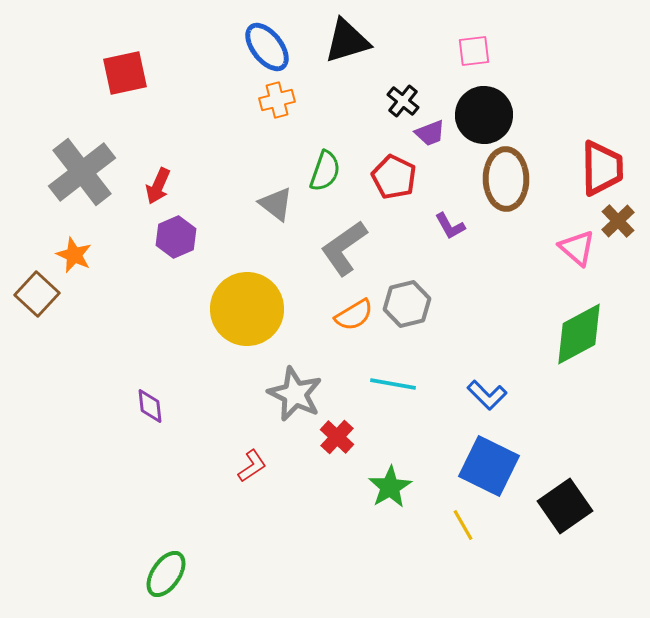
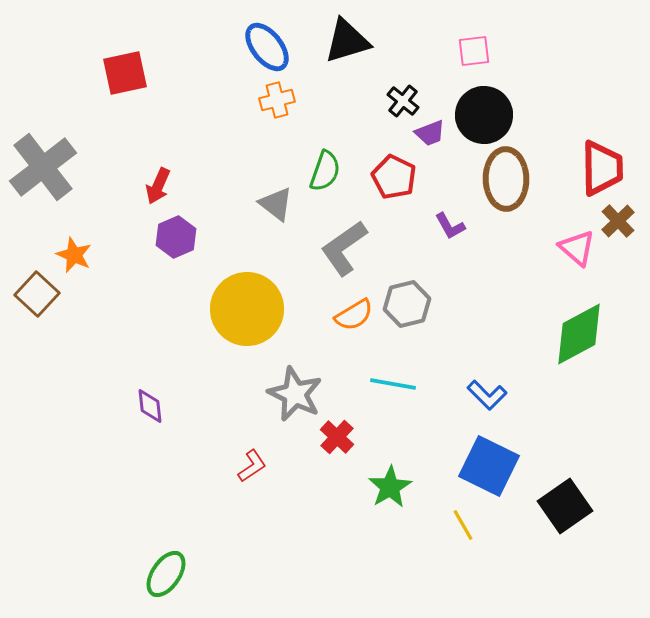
gray cross: moved 39 px left, 5 px up
